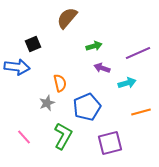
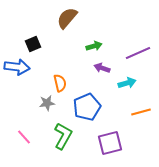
gray star: rotated 14 degrees clockwise
